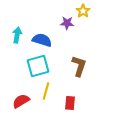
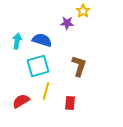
cyan arrow: moved 6 px down
